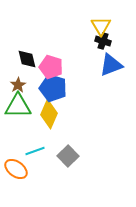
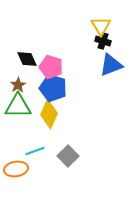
black diamond: rotated 10 degrees counterclockwise
orange ellipse: rotated 45 degrees counterclockwise
